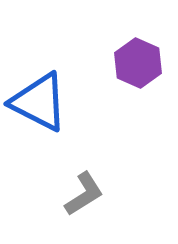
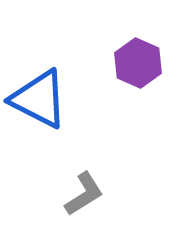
blue triangle: moved 3 px up
